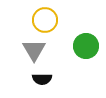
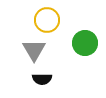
yellow circle: moved 2 px right
green circle: moved 1 px left, 3 px up
